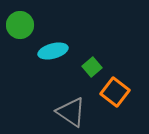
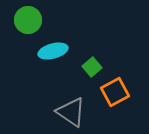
green circle: moved 8 px right, 5 px up
orange square: rotated 24 degrees clockwise
